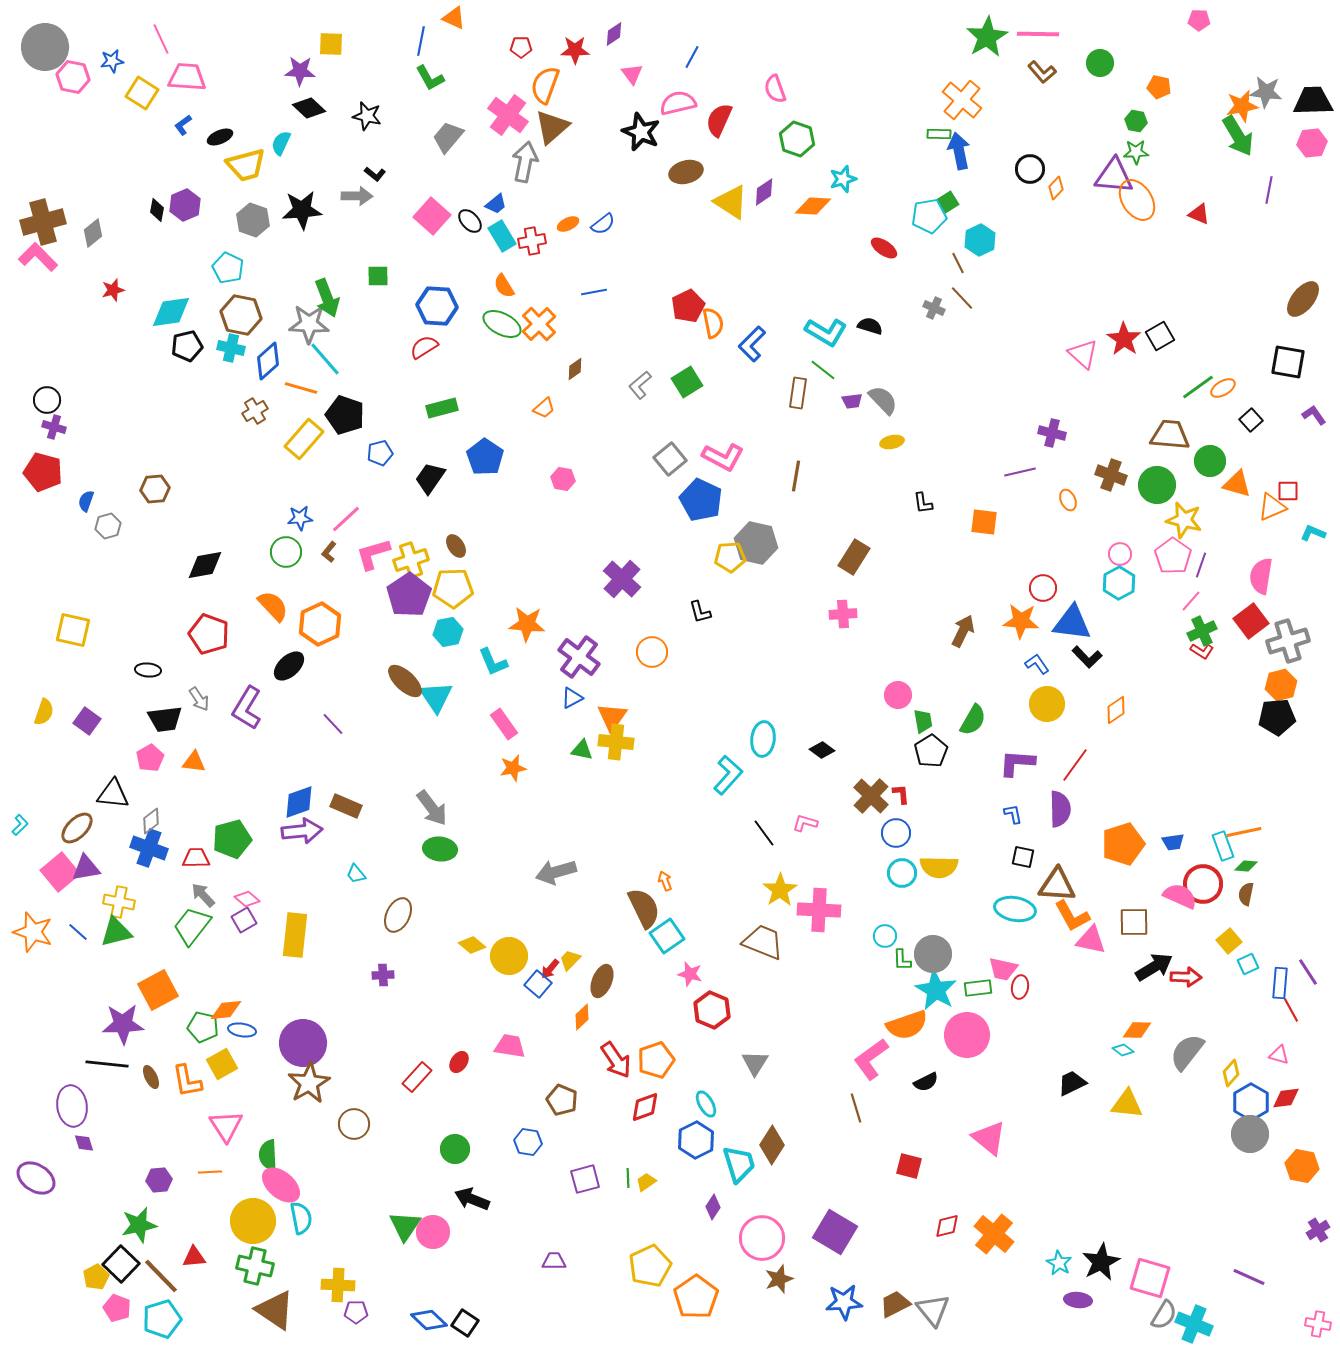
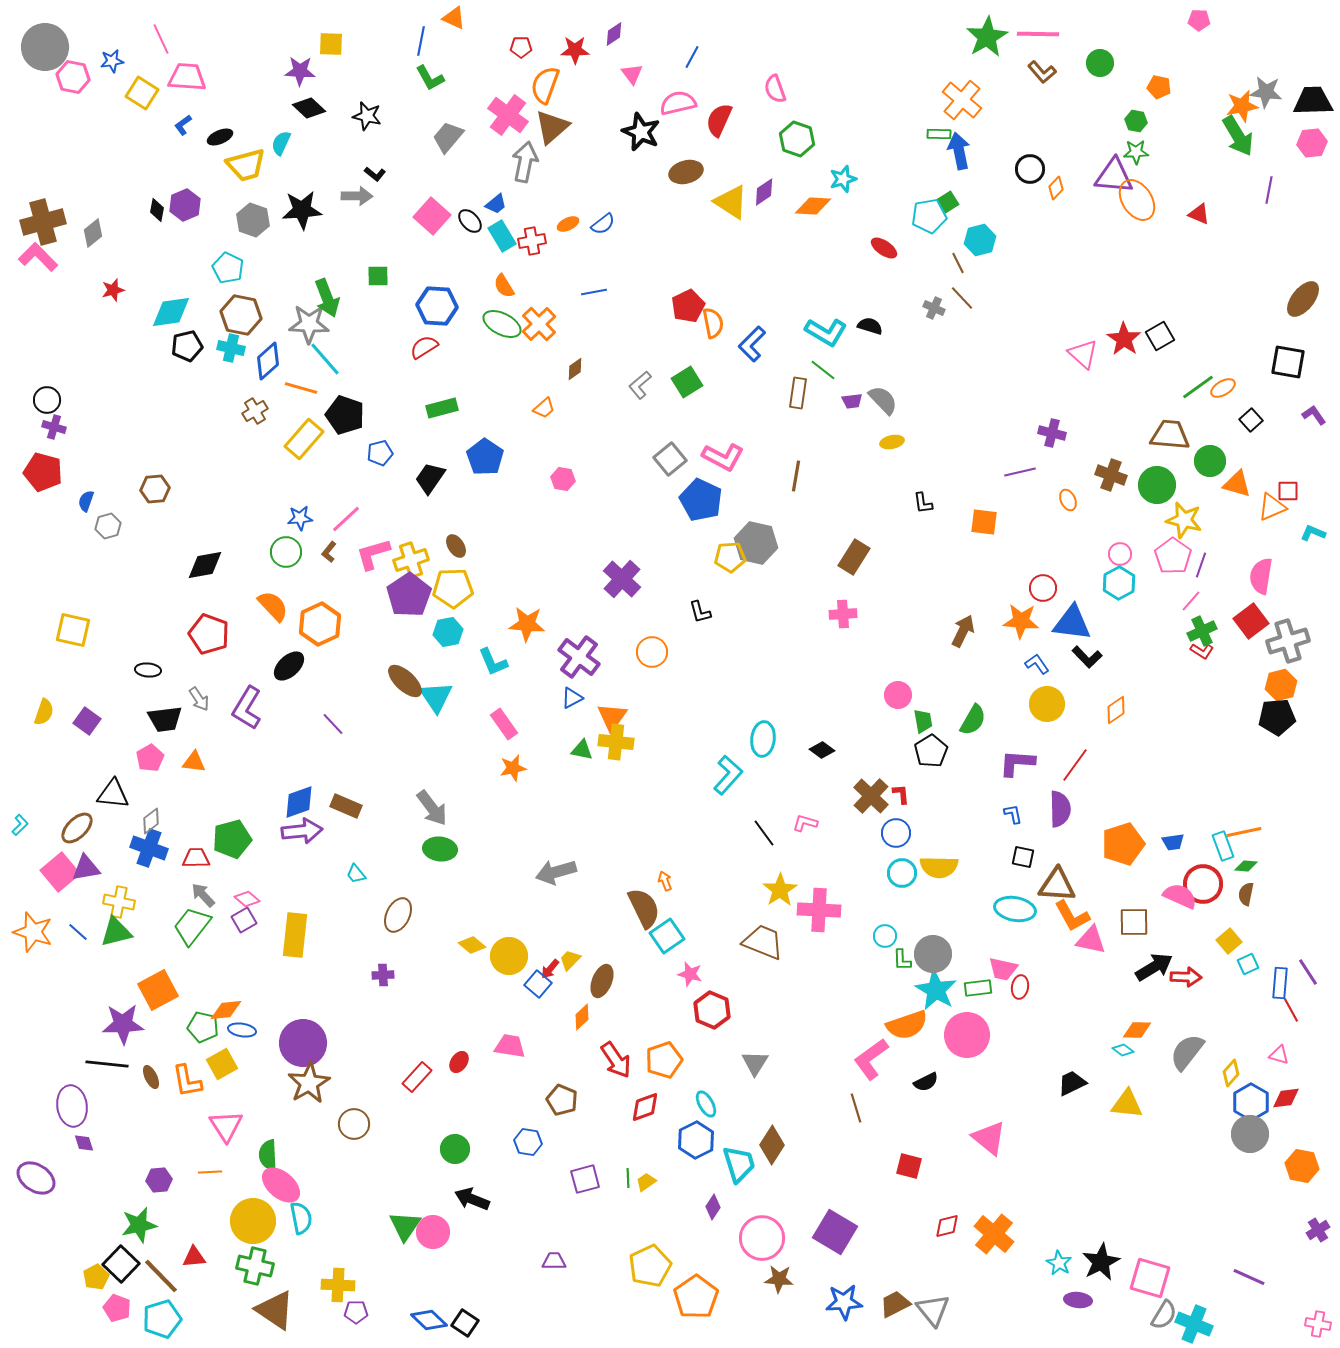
cyan hexagon at (980, 240): rotated 12 degrees clockwise
orange pentagon at (656, 1060): moved 8 px right
brown star at (779, 1279): rotated 24 degrees clockwise
